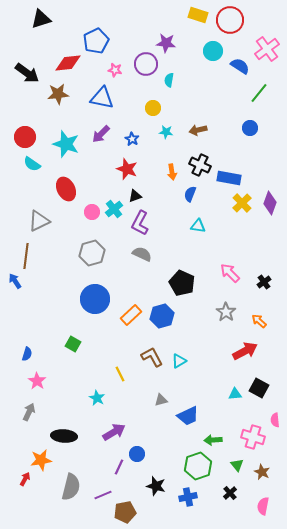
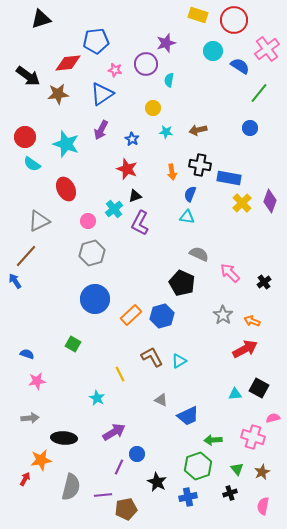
red circle at (230, 20): moved 4 px right
blue pentagon at (96, 41): rotated 20 degrees clockwise
purple star at (166, 43): rotated 24 degrees counterclockwise
black arrow at (27, 73): moved 1 px right, 3 px down
blue triangle at (102, 98): moved 4 px up; rotated 45 degrees counterclockwise
purple arrow at (101, 134): moved 4 px up; rotated 18 degrees counterclockwise
black cross at (200, 165): rotated 15 degrees counterclockwise
purple diamond at (270, 203): moved 2 px up
pink circle at (92, 212): moved 4 px left, 9 px down
cyan triangle at (198, 226): moved 11 px left, 9 px up
gray semicircle at (142, 254): moved 57 px right
brown line at (26, 256): rotated 35 degrees clockwise
gray star at (226, 312): moved 3 px left, 3 px down
orange arrow at (259, 321): moved 7 px left; rotated 21 degrees counterclockwise
red arrow at (245, 351): moved 2 px up
blue semicircle at (27, 354): rotated 88 degrees counterclockwise
pink star at (37, 381): rotated 30 degrees clockwise
gray triangle at (161, 400): rotated 40 degrees clockwise
gray arrow at (29, 412): moved 1 px right, 6 px down; rotated 60 degrees clockwise
pink semicircle at (275, 420): moved 2 px left, 2 px up; rotated 80 degrees clockwise
black ellipse at (64, 436): moved 2 px down
green triangle at (237, 465): moved 4 px down
brown star at (262, 472): rotated 21 degrees clockwise
black star at (156, 486): moved 1 px right, 4 px up; rotated 12 degrees clockwise
black cross at (230, 493): rotated 24 degrees clockwise
purple line at (103, 495): rotated 18 degrees clockwise
brown pentagon at (125, 512): moved 1 px right, 3 px up
